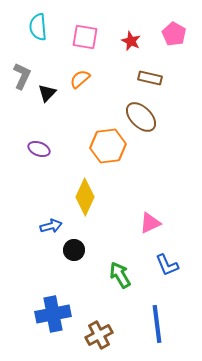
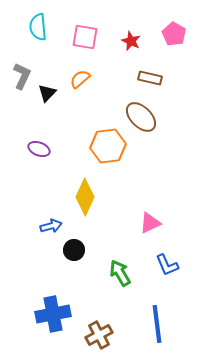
green arrow: moved 2 px up
